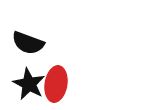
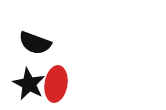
black semicircle: moved 7 px right
